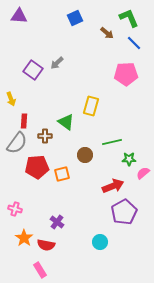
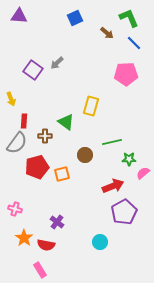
red pentagon: rotated 10 degrees counterclockwise
